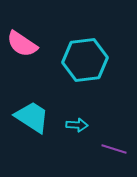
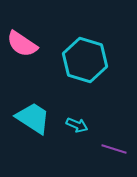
cyan hexagon: rotated 24 degrees clockwise
cyan trapezoid: moved 1 px right, 1 px down
cyan arrow: rotated 20 degrees clockwise
